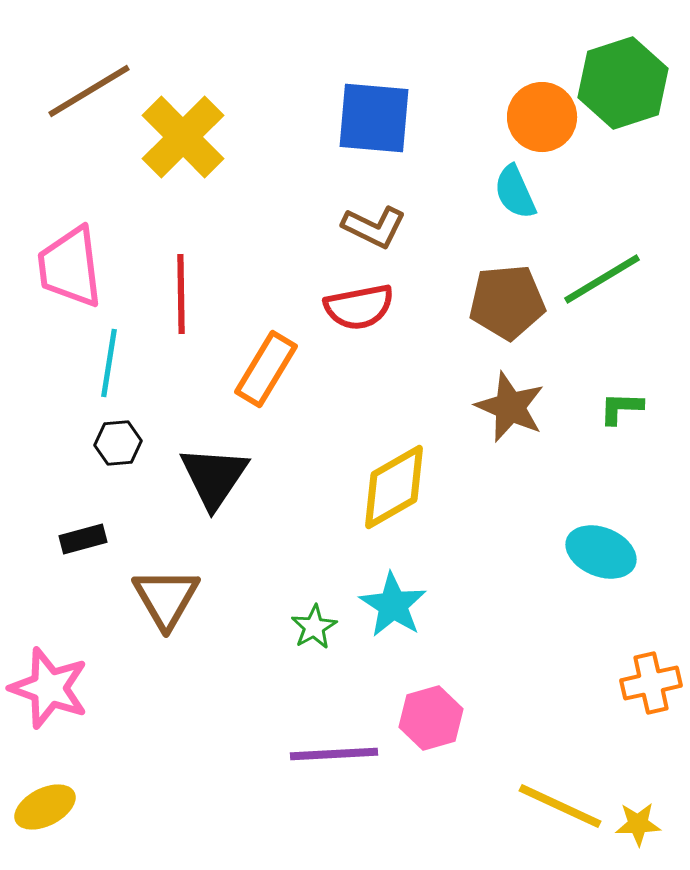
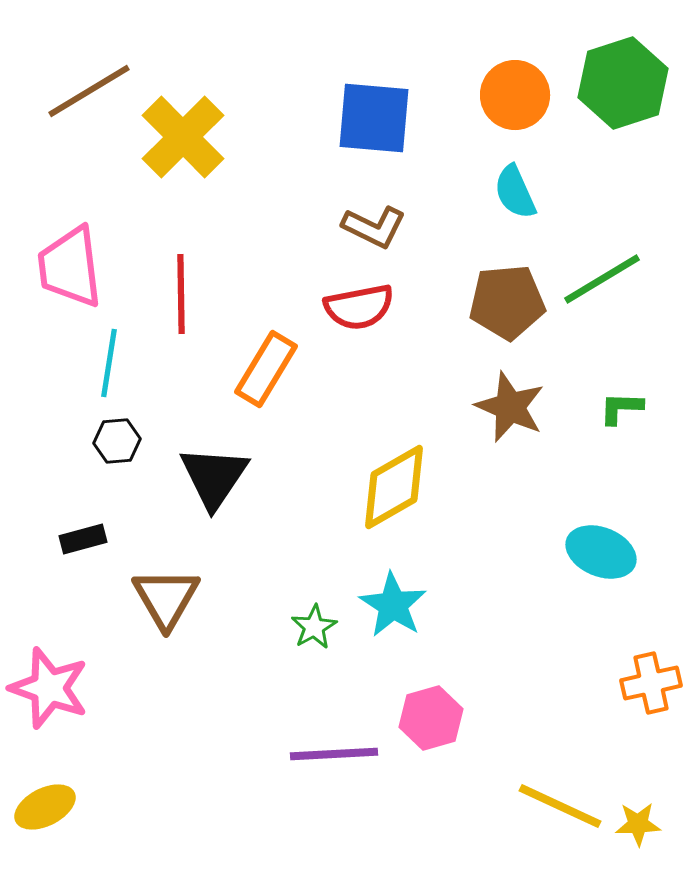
orange circle: moved 27 px left, 22 px up
black hexagon: moved 1 px left, 2 px up
